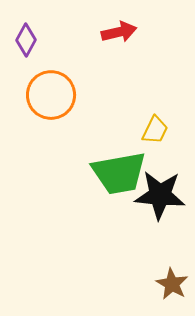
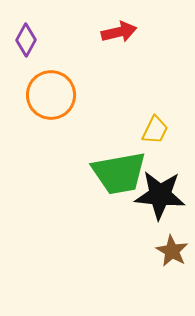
brown star: moved 33 px up
